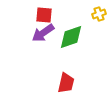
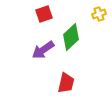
red square: moved 1 px up; rotated 24 degrees counterclockwise
purple arrow: moved 17 px down
green diamond: rotated 24 degrees counterclockwise
